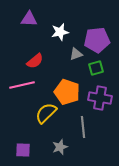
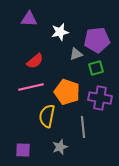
pink line: moved 9 px right, 2 px down
yellow semicircle: moved 1 px right, 3 px down; rotated 35 degrees counterclockwise
